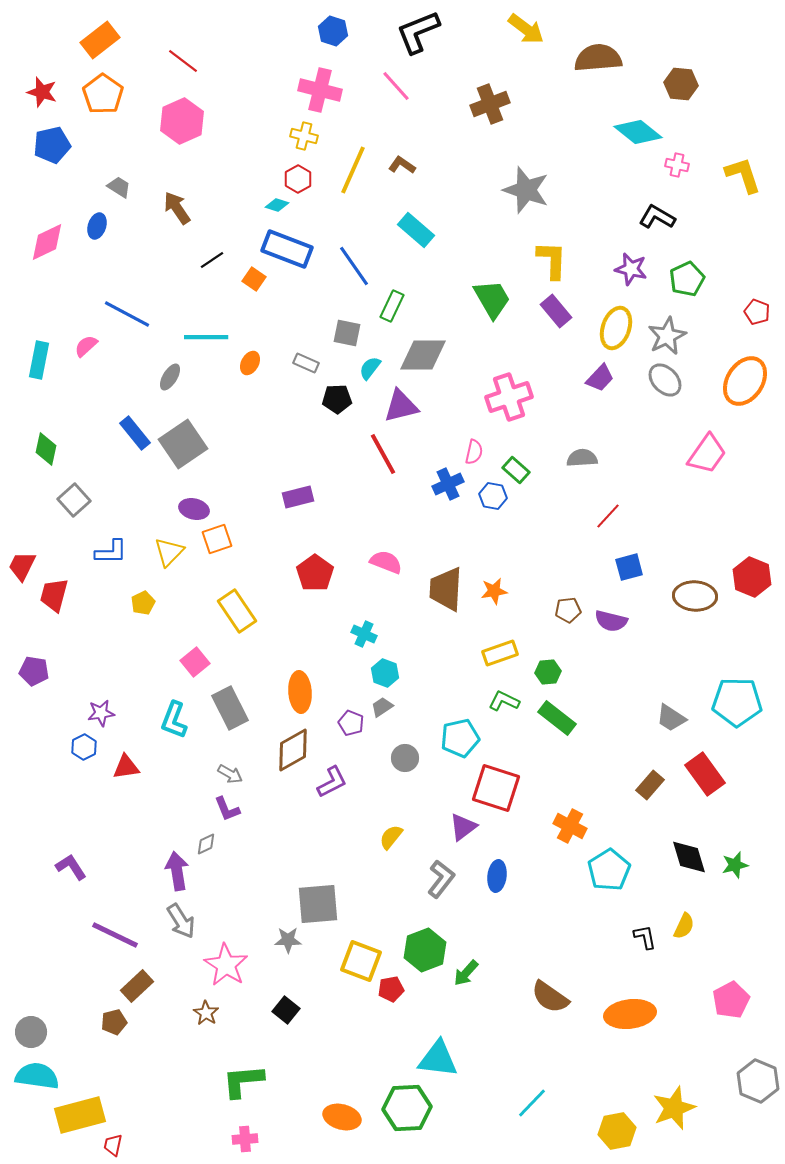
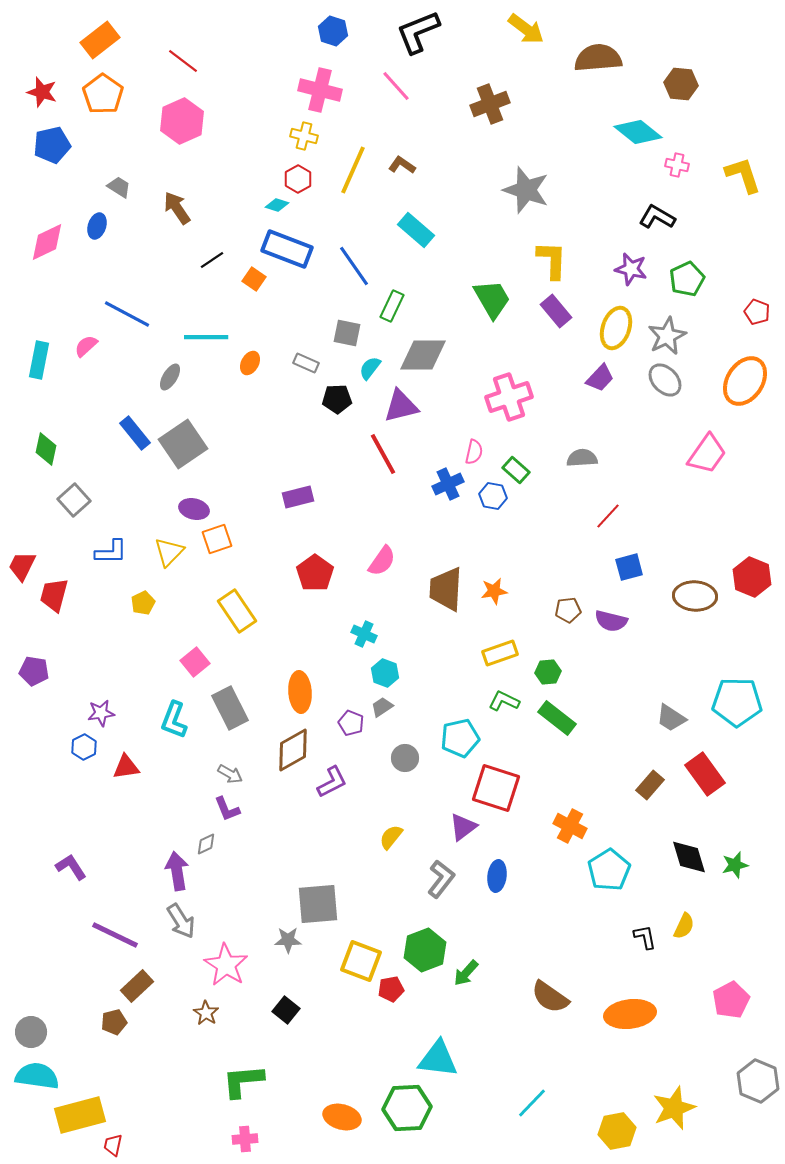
pink semicircle at (386, 562): moved 4 px left, 1 px up; rotated 104 degrees clockwise
